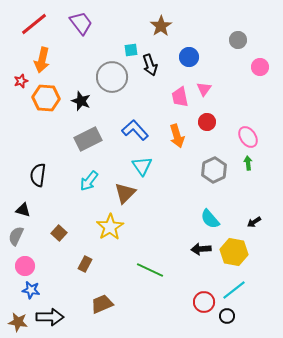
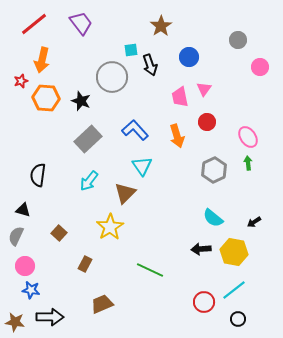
gray rectangle at (88, 139): rotated 16 degrees counterclockwise
cyan semicircle at (210, 219): moved 3 px right, 1 px up; rotated 10 degrees counterclockwise
black circle at (227, 316): moved 11 px right, 3 px down
brown star at (18, 322): moved 3 px left
